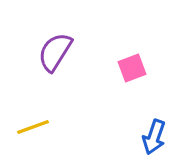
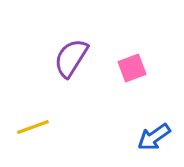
purple semicircle: moved 16 px right, 6 px down
blue arrow: rotated 36 degrees clockwise
